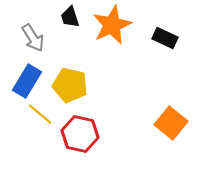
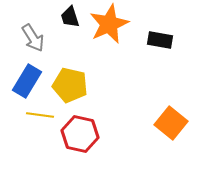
orange star: moved 3 px left, 1 px up
black rectangle: moved 5 px left, 2 px down; rotated 15 degrees counterclockwise
yellow line: moved 1 px down; rotated 32 degrees counterclockwise
